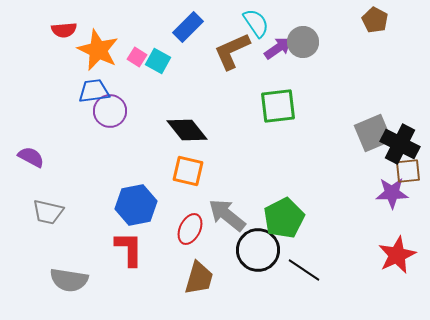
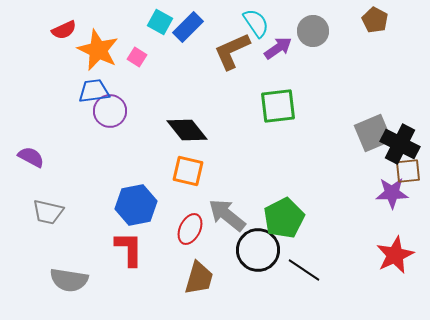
red semicircle: rotated 20 degrees counterclockwise
gray circle: moved 10 px right, 11 px up
cyan square: moved 2 px right, 39 px up
red star: moved 2 px left
